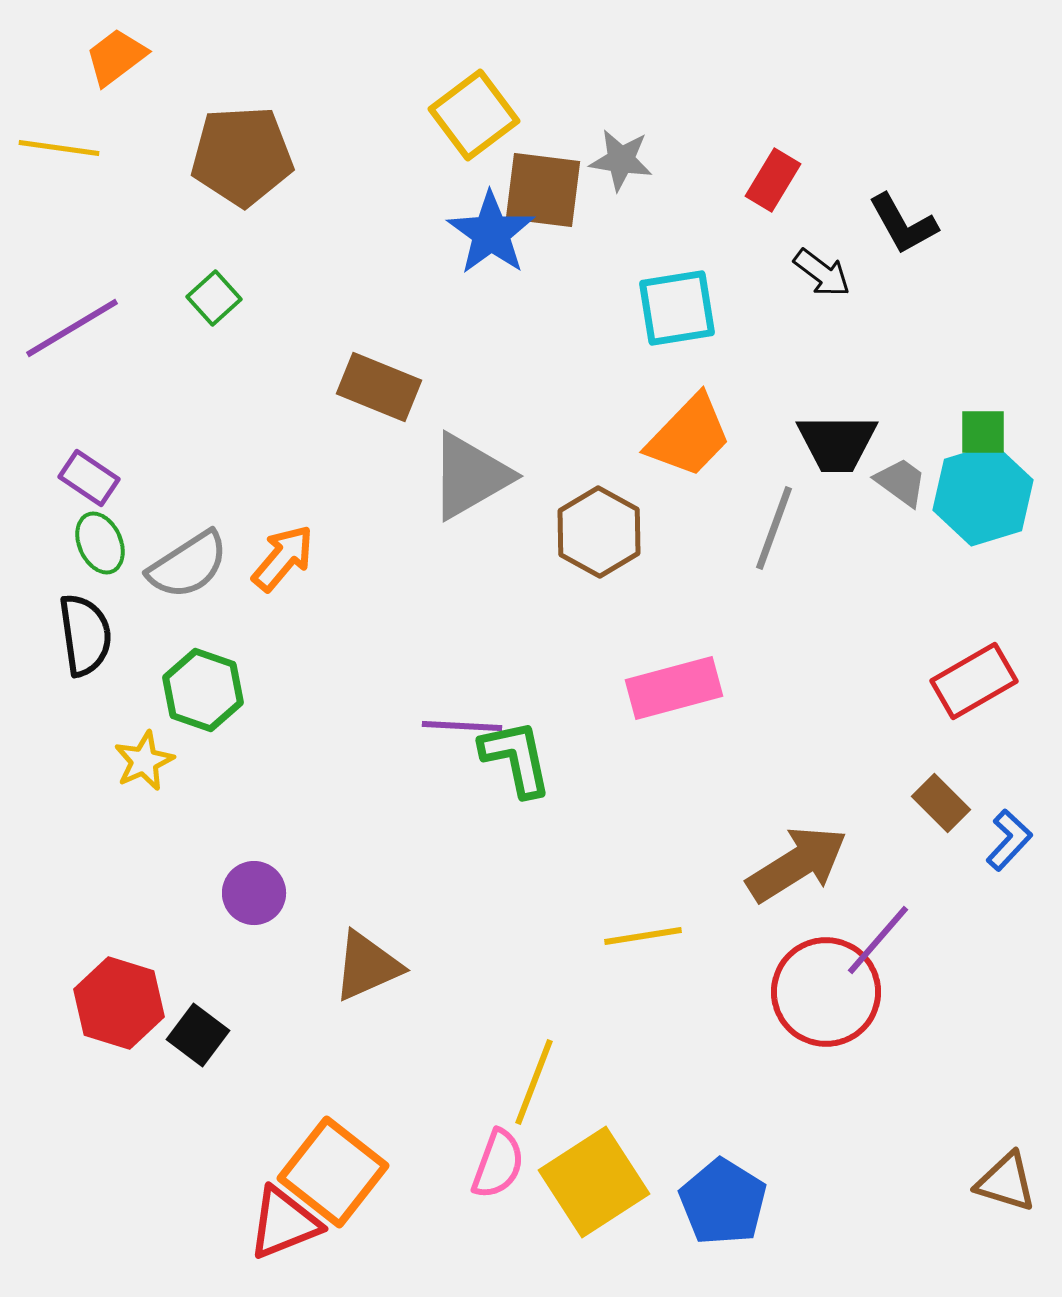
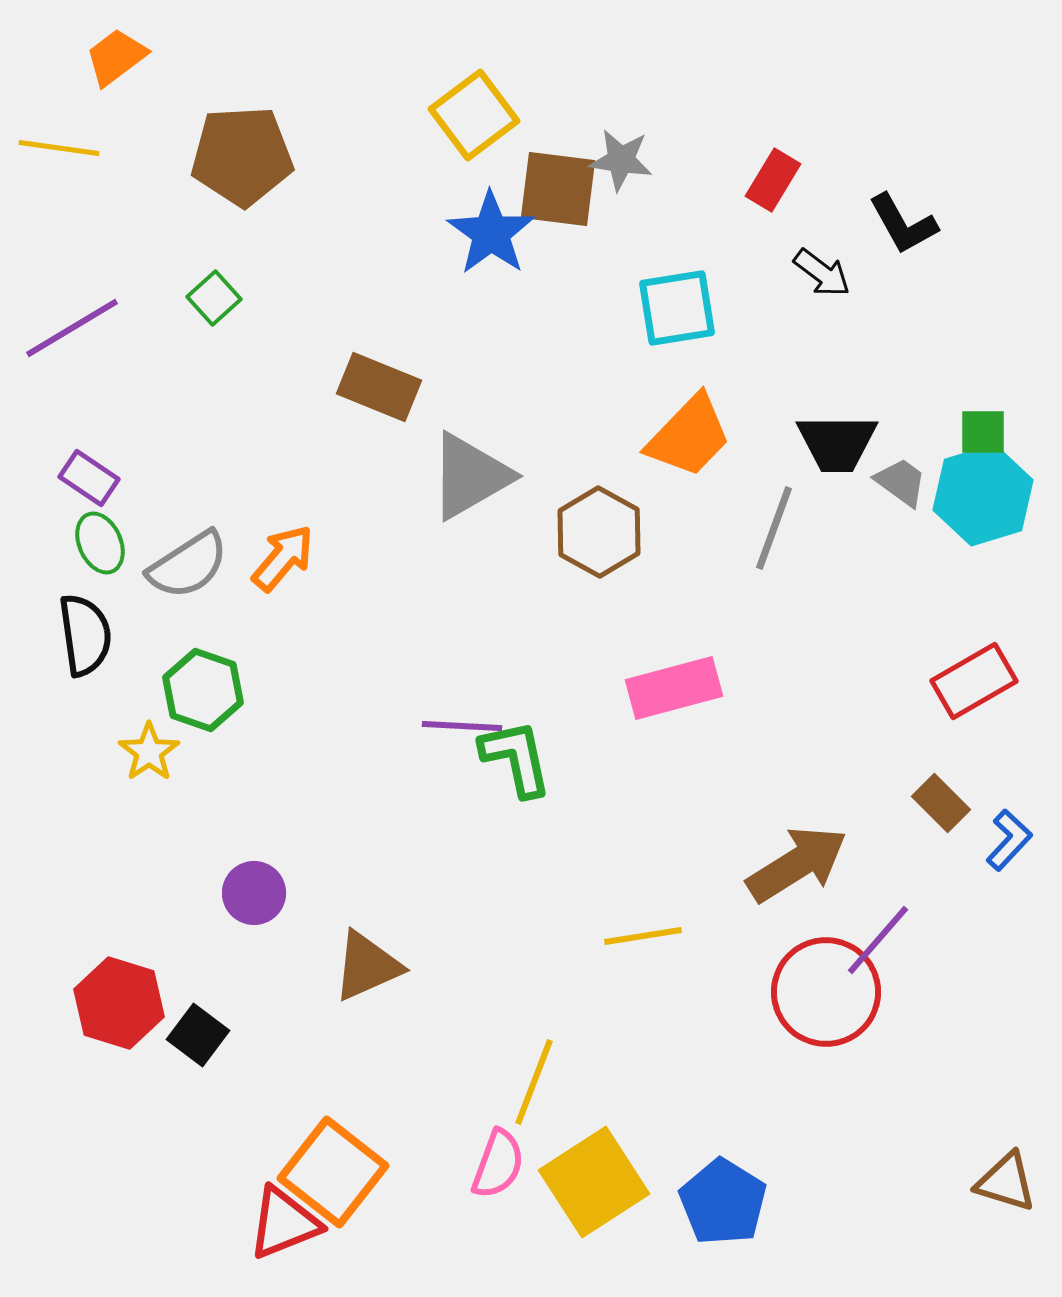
brown square at (543, 190): moved 15 px right, 1 px up
yellow star at (144, 761): moved 5 px right, 9 px up; rotated 10 degrees counterclockwise
